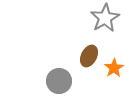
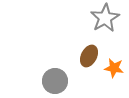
orange star: rotated 30 degrees counterclockwise
gray circle: moved 4 px left
